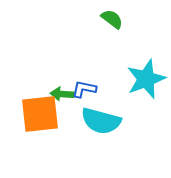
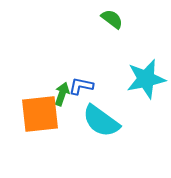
cyan star: rotated 9 degrees clockwise
blue L-shape: moved 3 px left, 3 px up
green arrow: rotated 105 degrees clockwise
cyan semicircle: rotated 21 degrees clockwise
